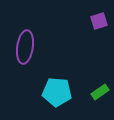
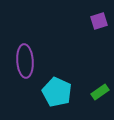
purple ellipse: moved 14 px down; rotated 12 degrees counterclockwise
cyan pentagon: rotated 20 degrees clockwise
